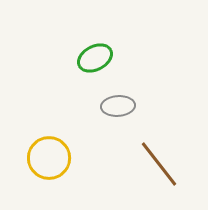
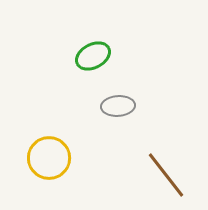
green ellipse: moved 2 px left, 2 px up
brown line: moved 7 px right, 11 px down
